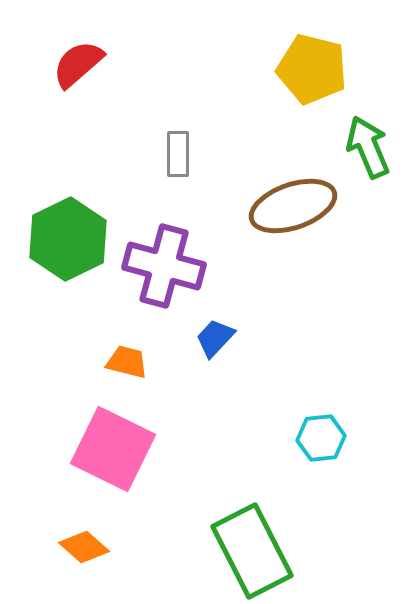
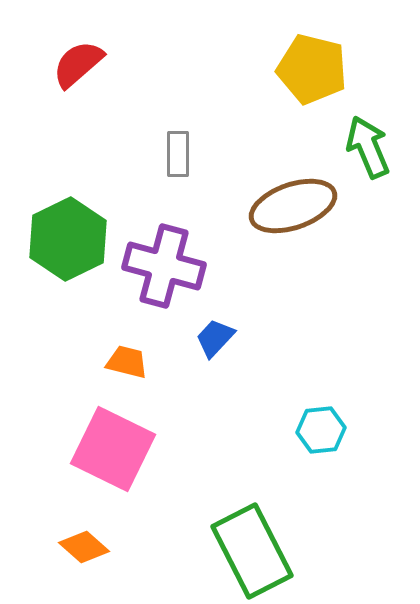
cyan hexagon: moved 8 px up
